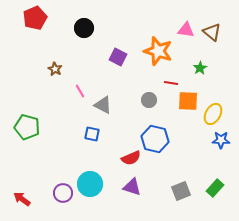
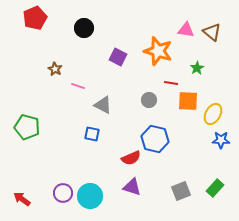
green star: moved 3 px left
pink line: moved 2 px left, 5 px up; rotated 40 degrees counterclockwise
cyan circle: moved 12 px down
